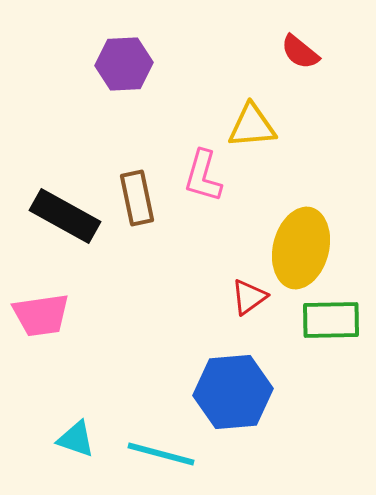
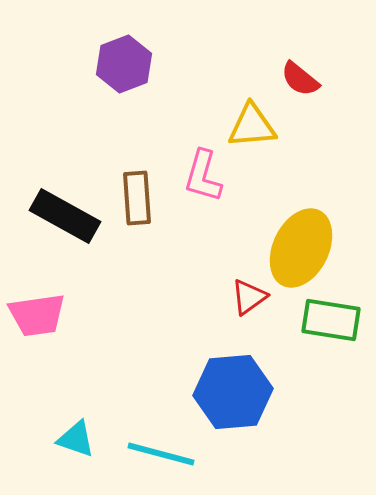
red semicircle: moved 27 px down
purple hexagon: rotated 18 degrees counterclockwise
brown rectangle: rotated 8 degrees clockwise
yellow ellipse: rotated 12 degrees clockwise
pink trapezoid: moved 4 px left
green rectangle: rotated 10 degrees clockwise
